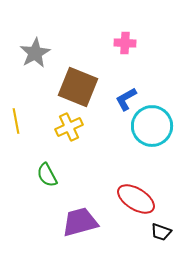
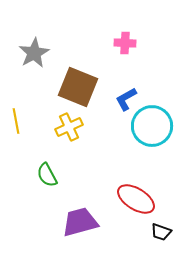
gray star: moved 1 px left
